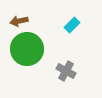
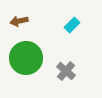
green circle: moved 1 px left, 9 px down
gray cross: rotated 12 degrees clockwise
